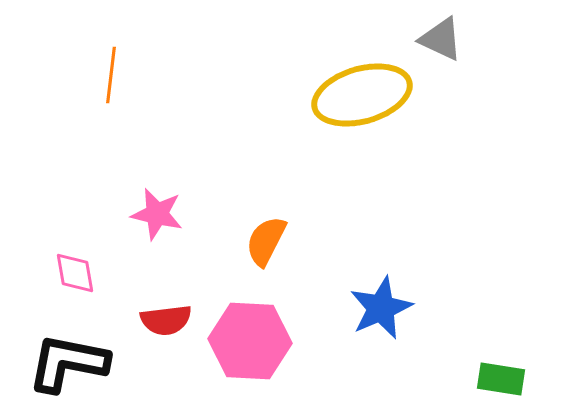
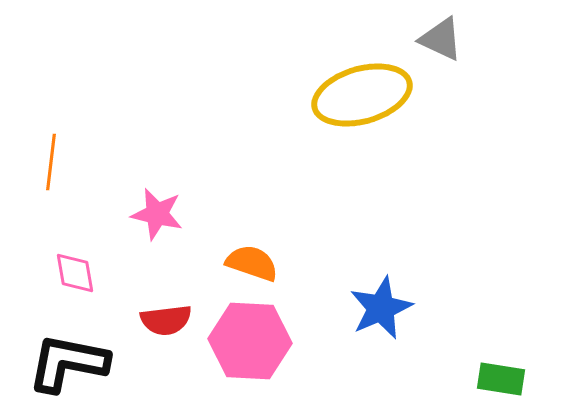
orange line: moved 60 px left, 87 px down
orange semicircle: moved 14 px left, 22 px down; rotated 82 degrees clockwise
